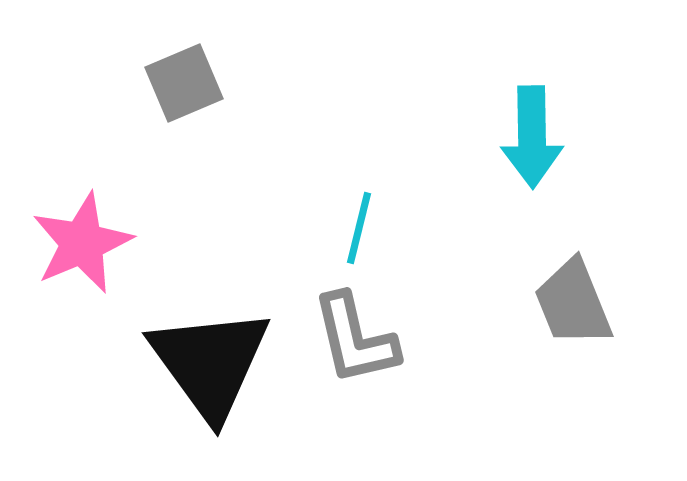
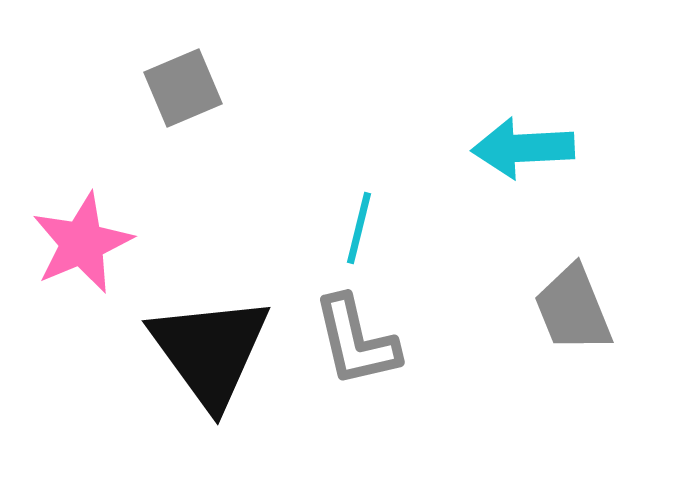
gray square: moved 1 px left, 5 px down
cyan arrow: moved 9 px left, 11 px down; rotated 88 degrees clockwise
gray trapezoid: moved 6 px down
gray L-shape: moved 1 px right, 2 px down
black triangle: moved 12 px up
